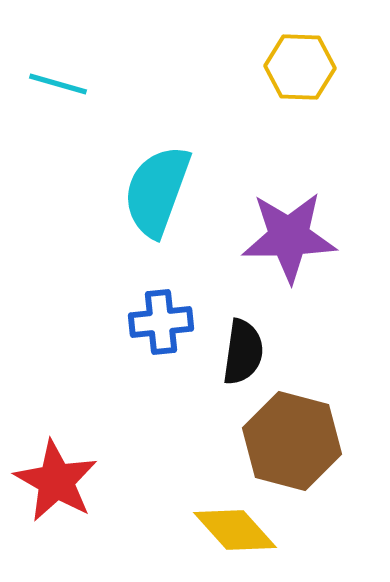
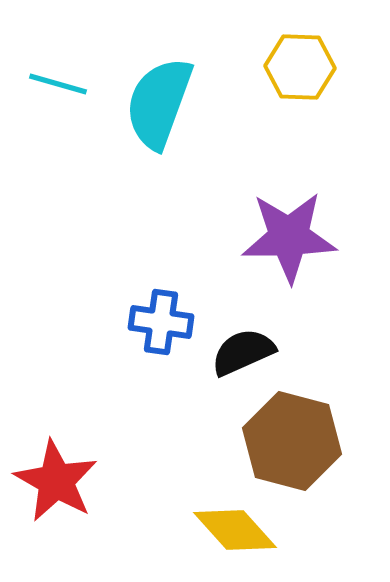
cyan semicircle: moved 2 px right, 88 px up
blue cross: rotated 14 degrees clockwise
black semicircle: rotated 122 degrees counterclockwise
